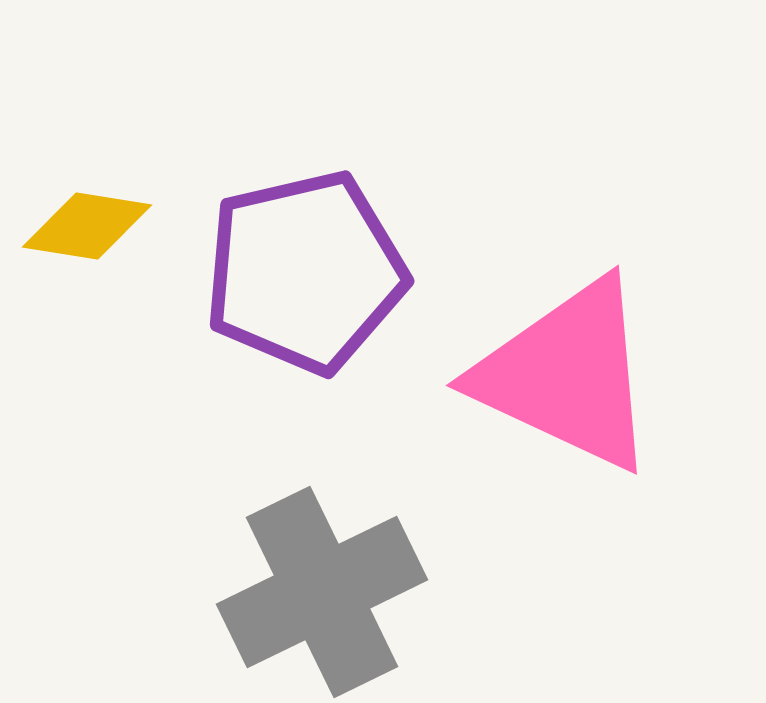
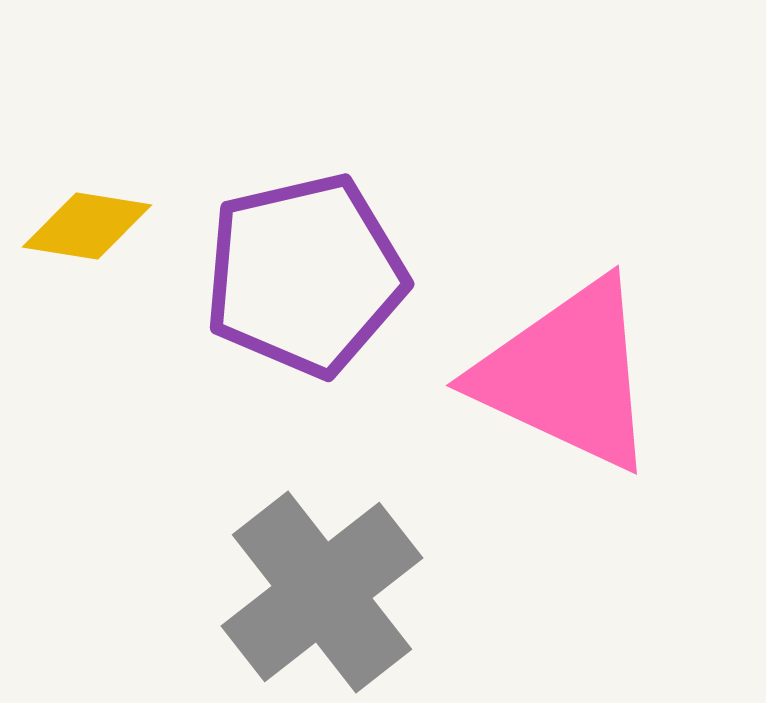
purple pentagon: moved 3 px down
gray cross: rotated 12 degrees counterclockwise
